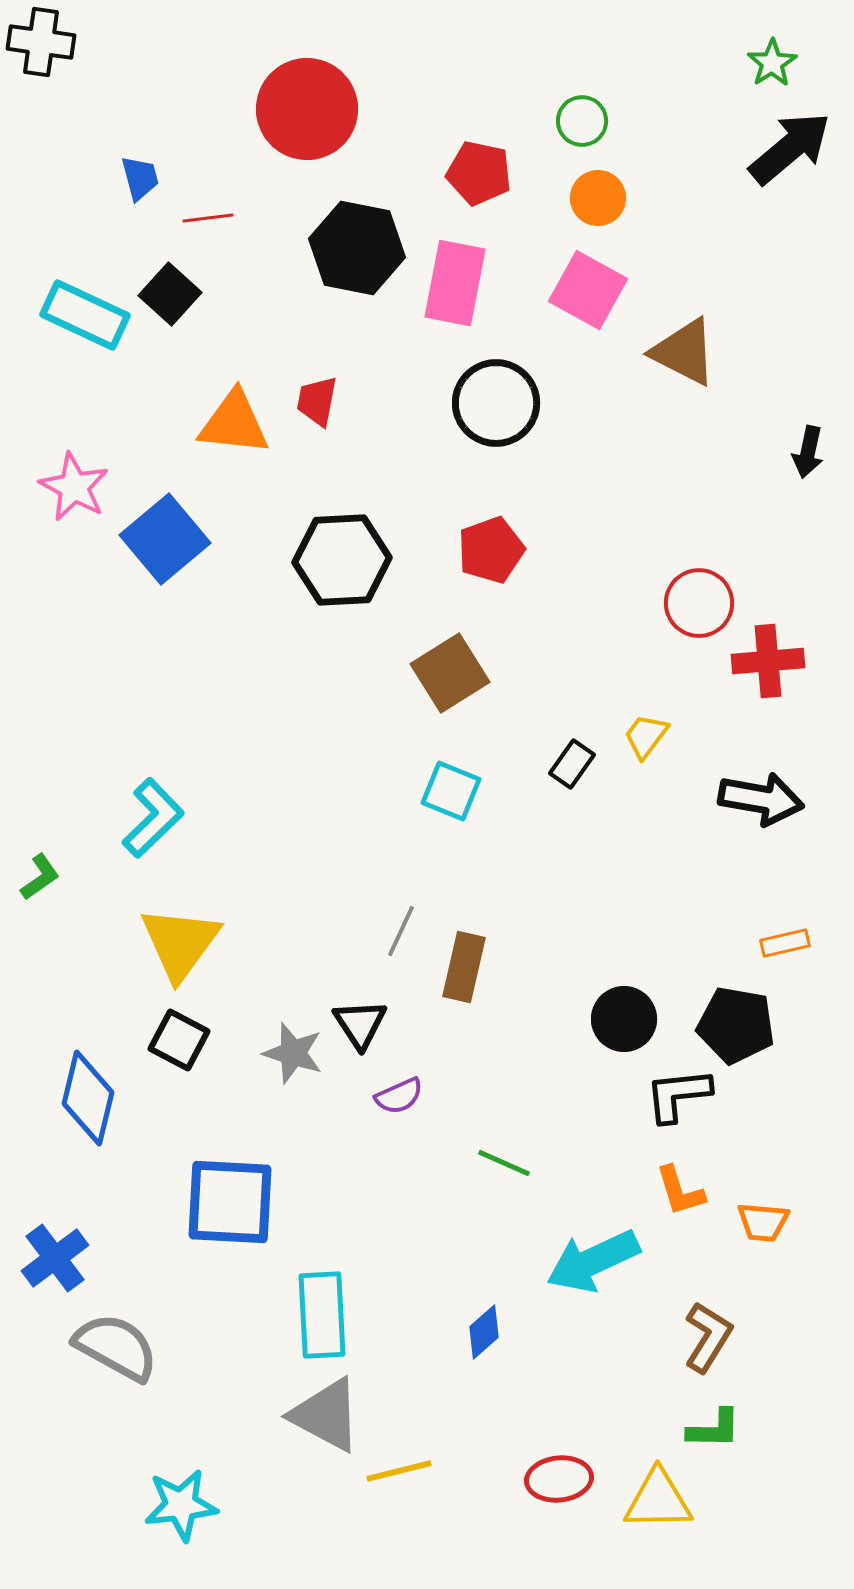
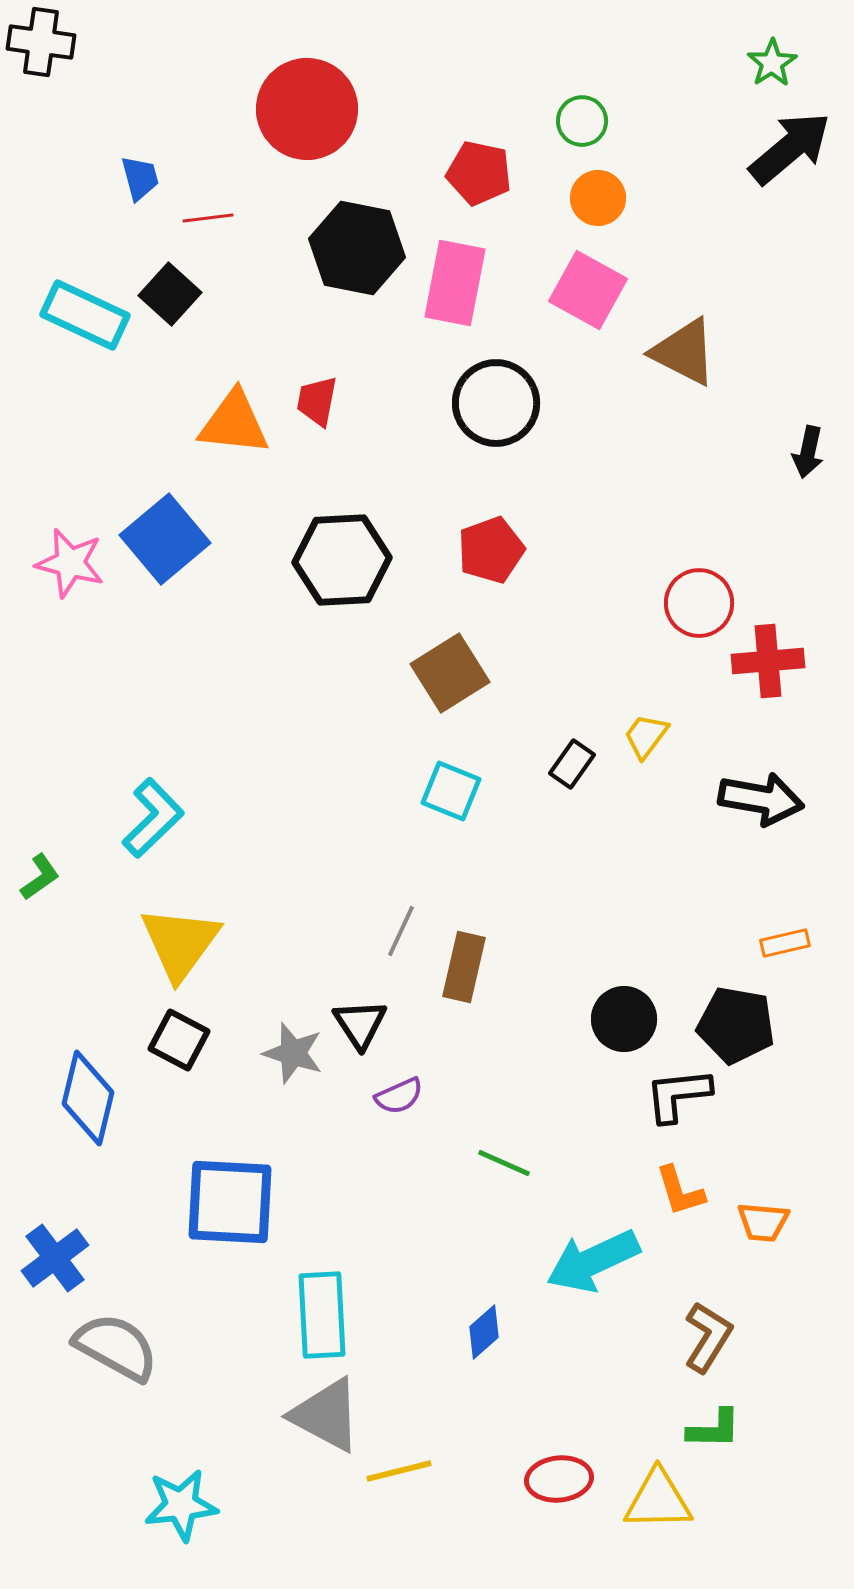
pink star at (74, 487): moved 4 px left, 76 px down; rotated 14 degrees counterclockwise
